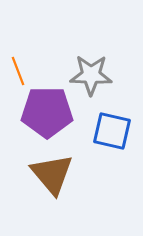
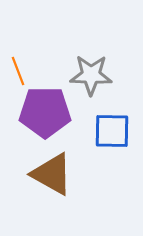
purple pentagon: moved 2 px left
blue square: rotated 12 degrees counterclockwise
brown triangle: rotated 21 degrees counterclockwise
